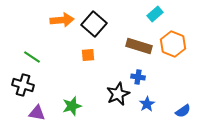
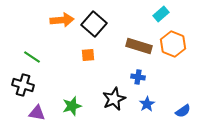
cyan rectangle: moved 6 px right
black star: moved 4 px left, 5 px down
